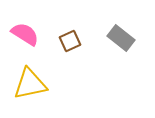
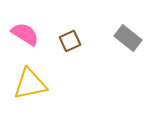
gray rectangle: moved 7 px right
